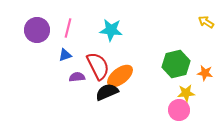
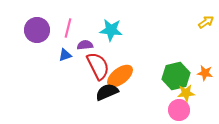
yellow arrow: rotated 112 degrees clockwise
green hexagon: moved 12 px down
purple semicircle: moved 8 px right, 32 px up
